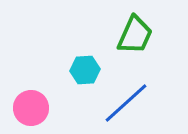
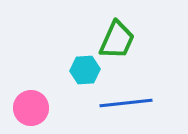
green trapezoid: moved 18 px left, 5 px down
blue line: rotated 36 degrees clockwise
